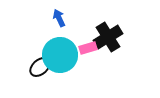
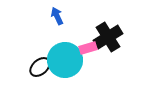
blue arrow: moved 2 px left, 2 px up
cyan circle: moved 5 px right, 5 px down
